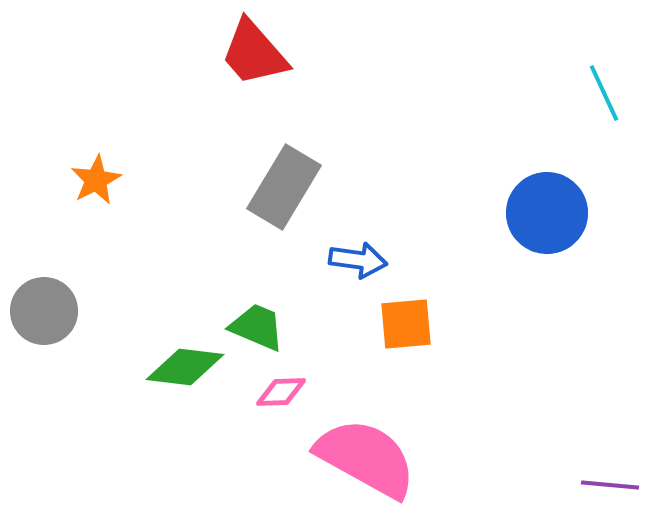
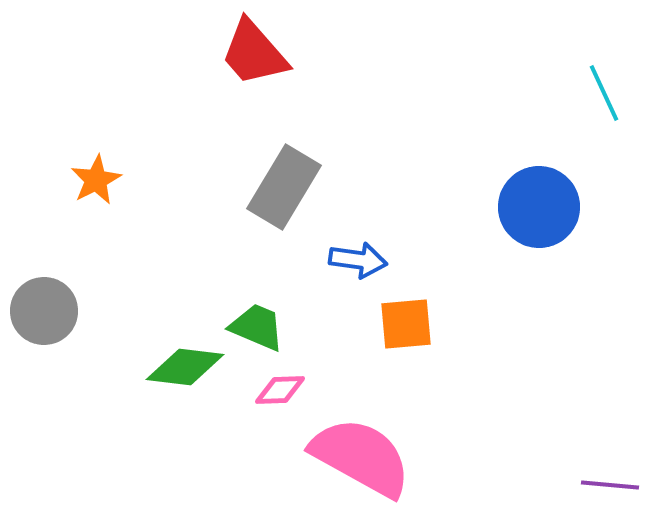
blue circle: moved 8 px left, 6 px up
pink diamond: moved 1 px left, 2 px up
pink semicircle: moved 5 px left, 1 px up
